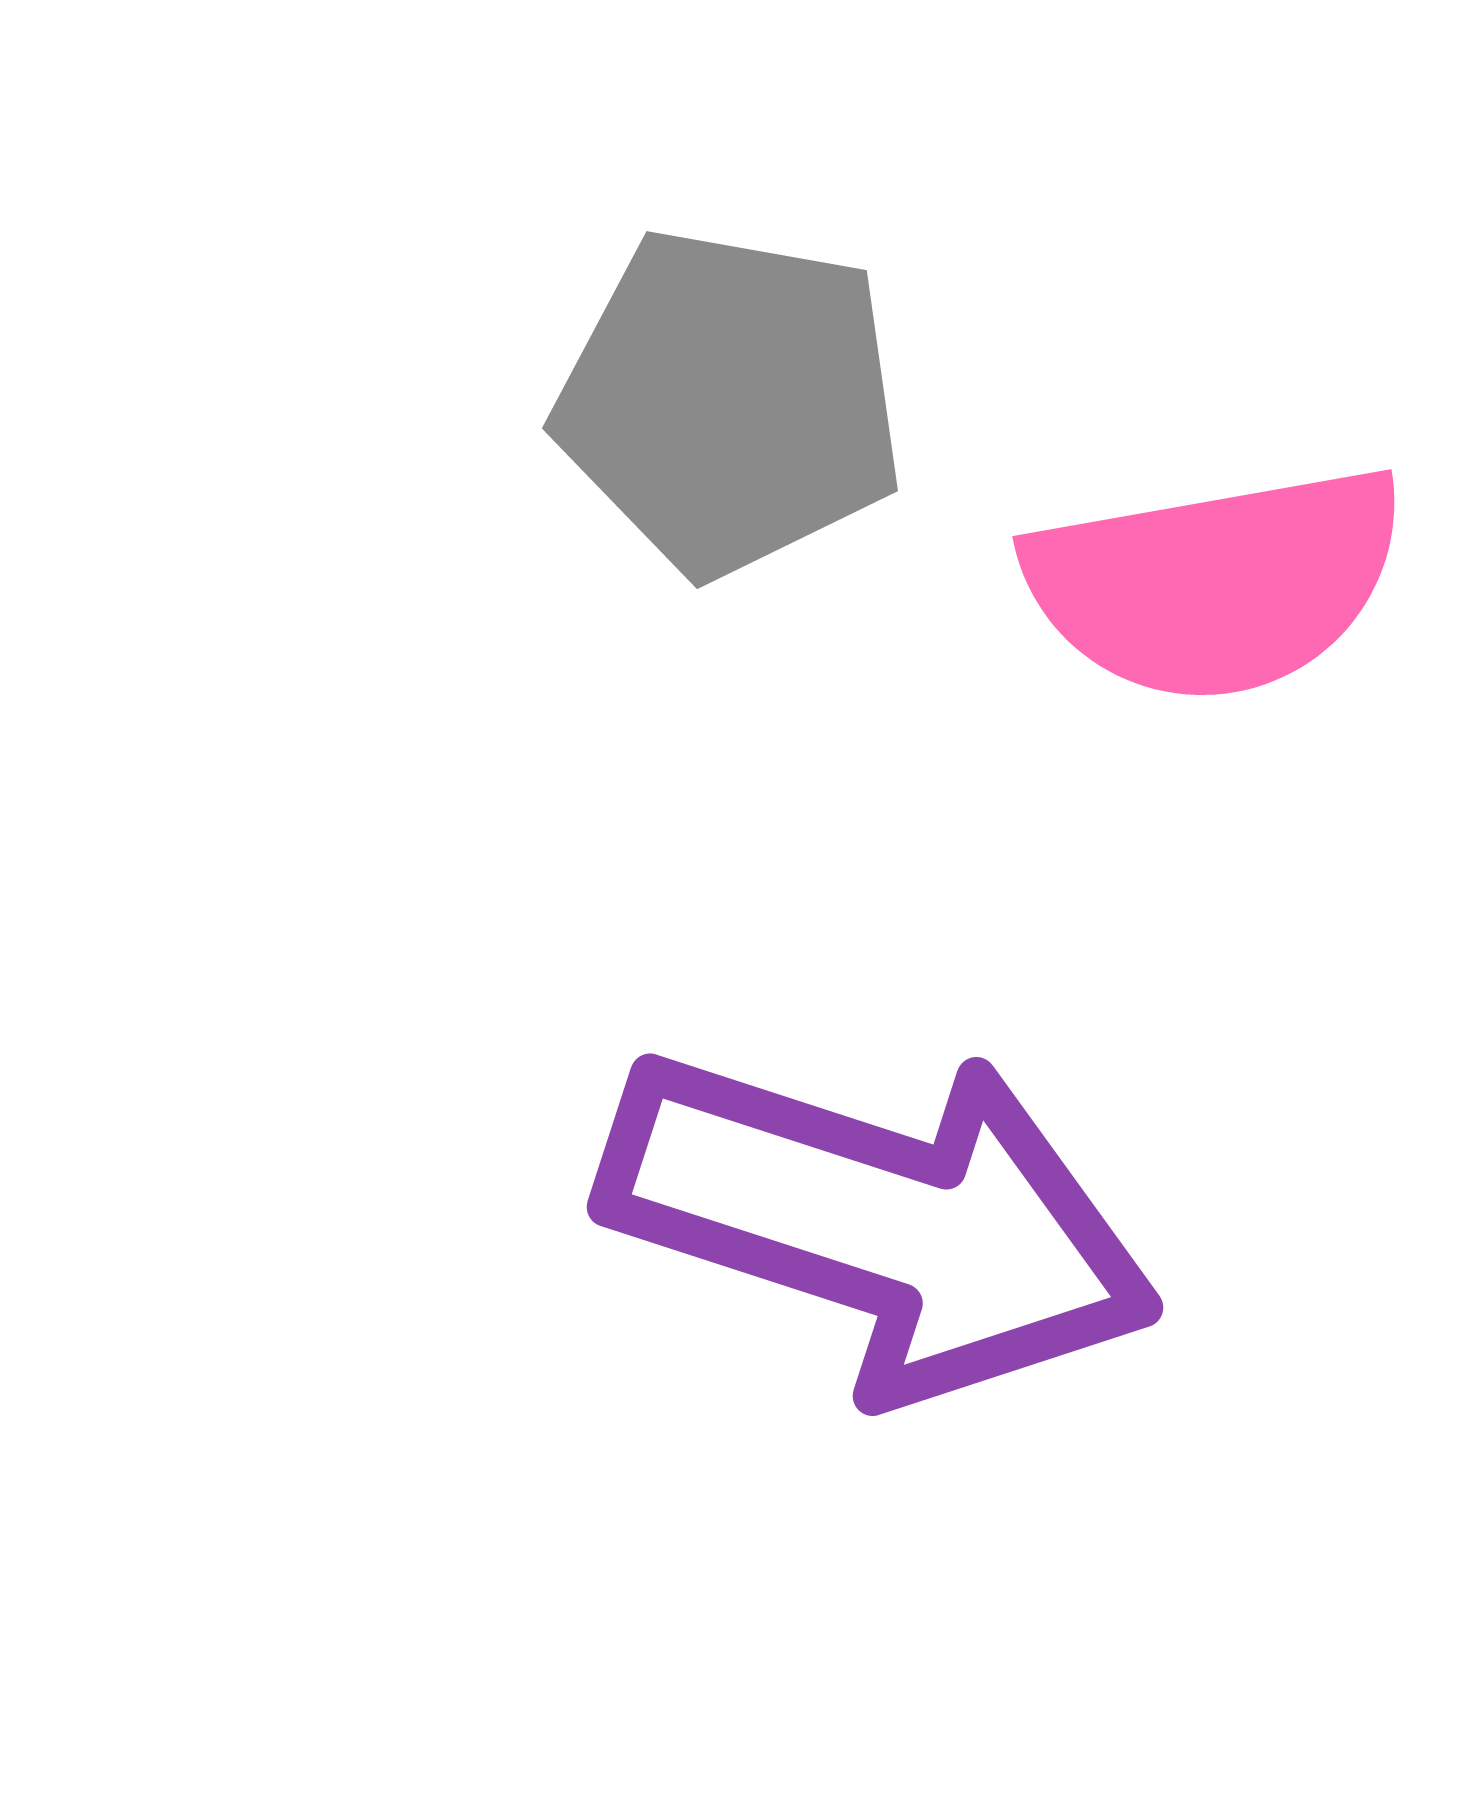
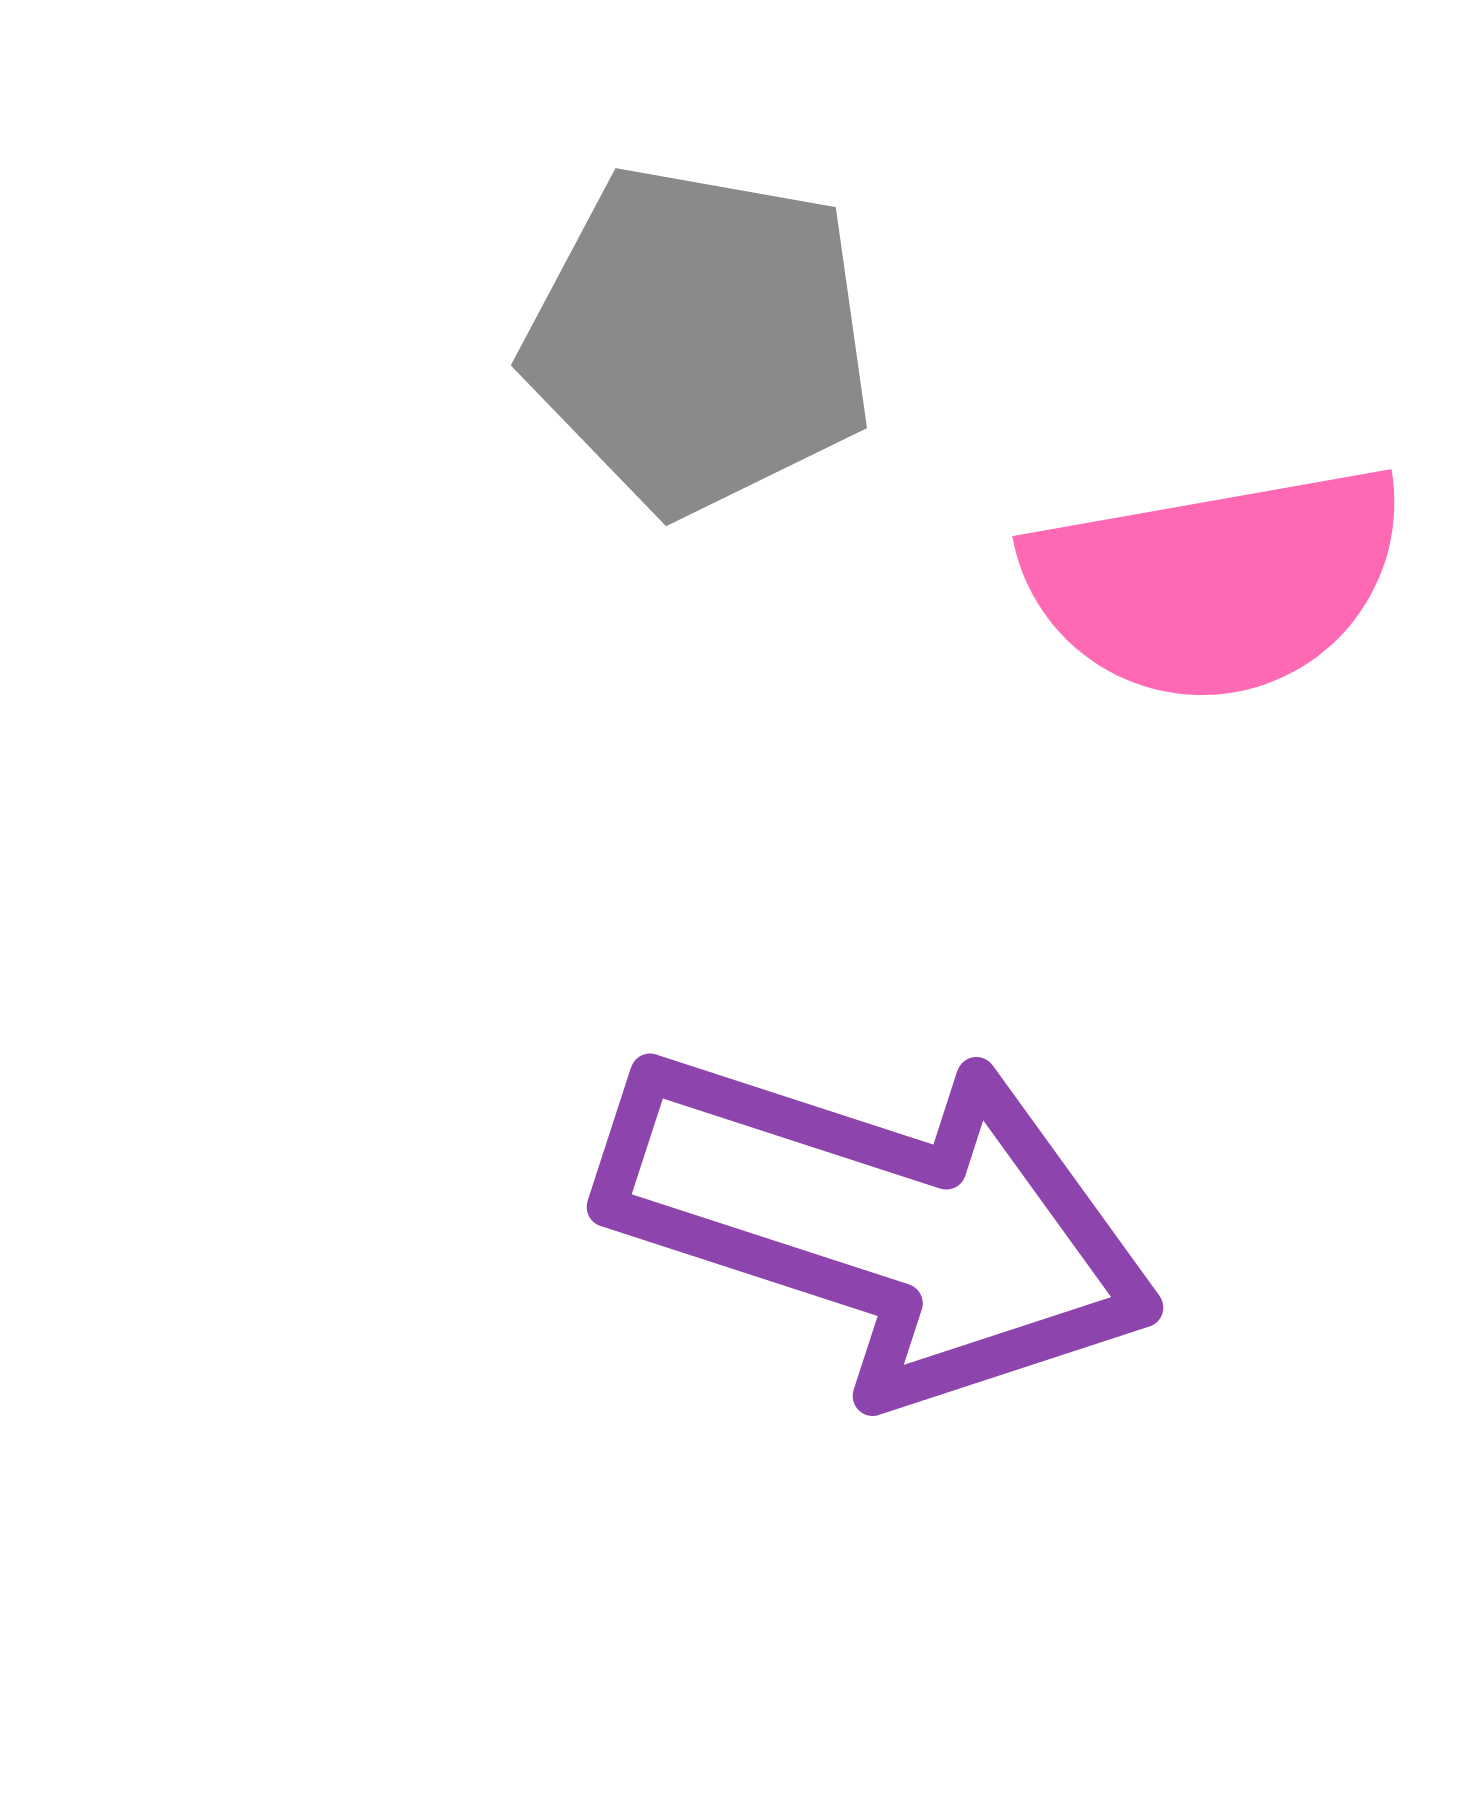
gray pentagon: moved 31 px left, 63 px up
